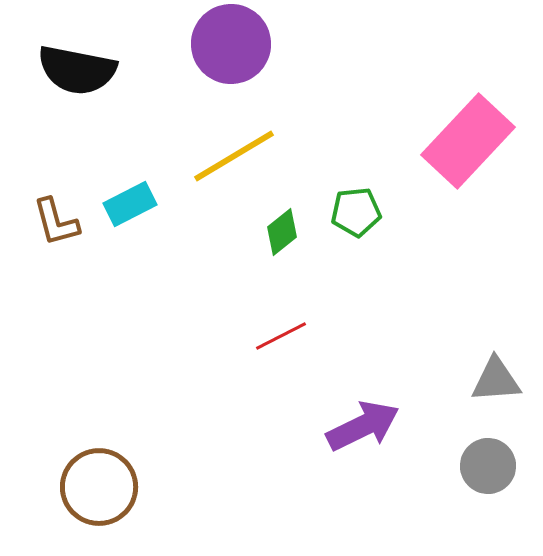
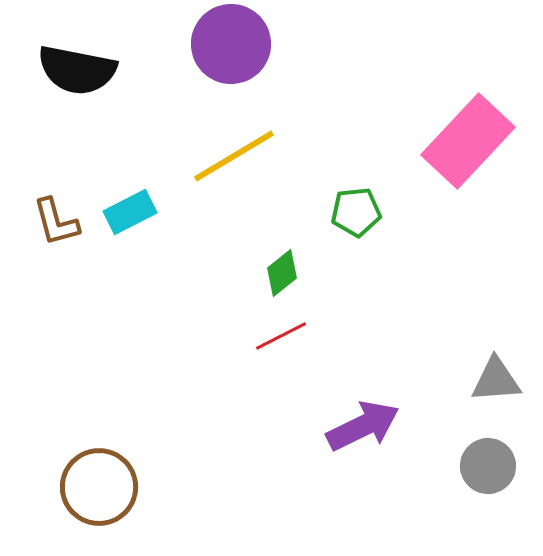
cyan rectangle: moved 8 px down
green diamond: moved 41 px down
